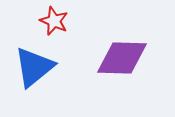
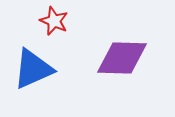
blue triangle: moved 1 px left, 2 px down; rotated 15 degrees clockwise
